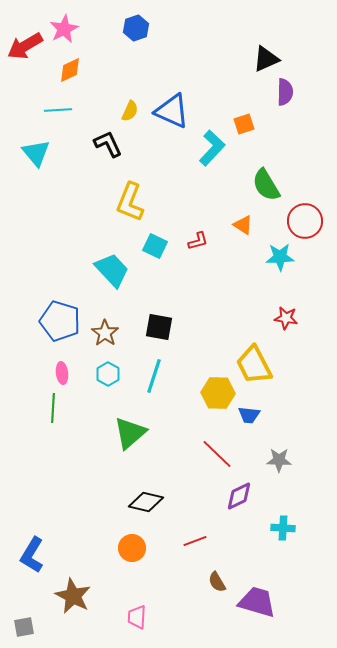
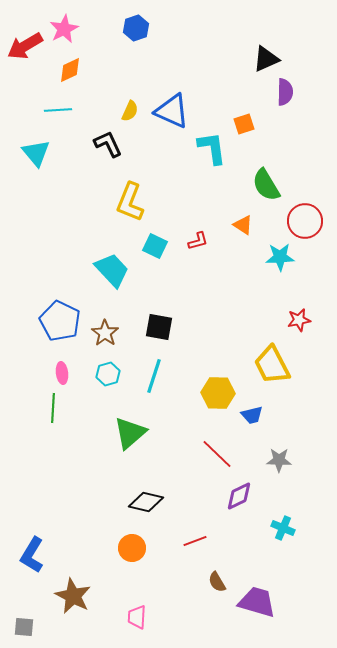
cyan L-shape at (212, 148): rotated 51 degrees counterclockwise
red star at (286, 318): moved 13 px right, 2 px down; rotated 20 degrees counterclockwise
blue pentagon at (60, 321): rotated 9 degrees clockwise
yellow trapezoid at (254, 365): moved 18 px right
cyan hexagon at (108, 374): rotated 15 degrees clockwise
blue trapezoid at (249, 415): moved 3 px right; rotated 20 degrees counterclockwise
cyan cross at (283, 528): rotated 20 degrees clockwise
gray square at (24, 627): rotated 15 degrees clockwise
